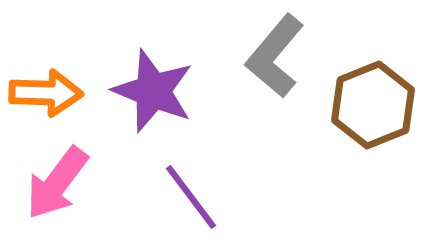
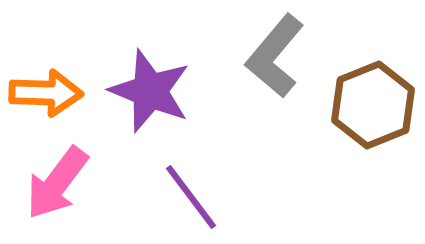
purple star: moved 3 px left
